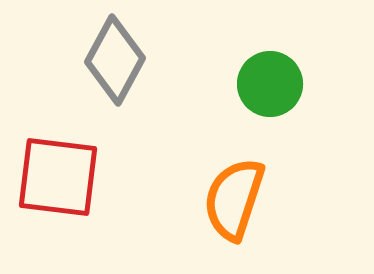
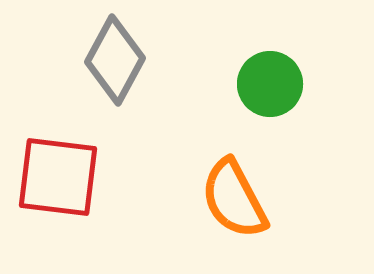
orange semicircle: rotated 46 degrees counterclockwise
